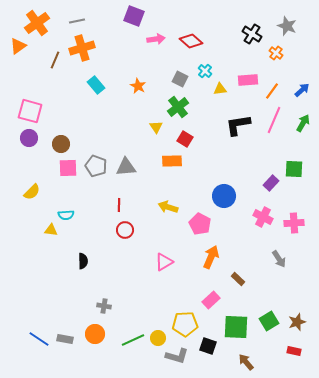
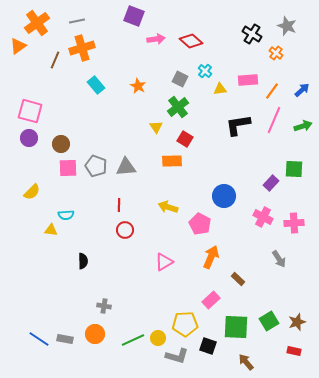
green arrow at (303, 123): moved 3 px down; rotated 42 degrees clockwise
